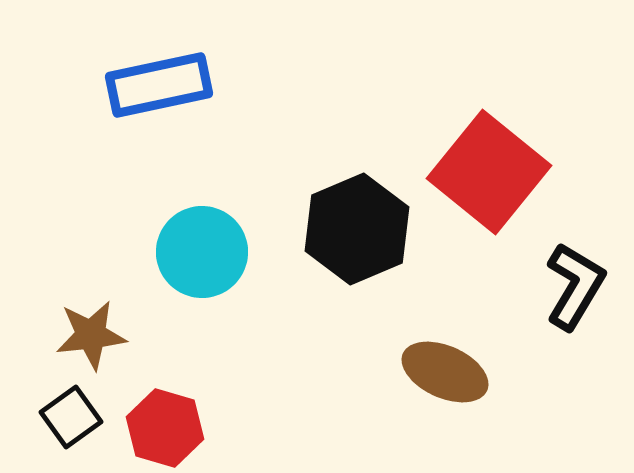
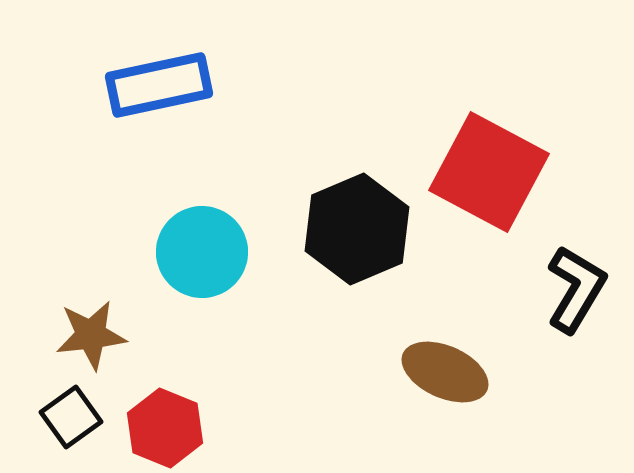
red square: rotated 11 degrees counterclockwise
black L-shape: moved 1 px right, 3 px down
red hexagon: rotated 6 degrees clockwise
